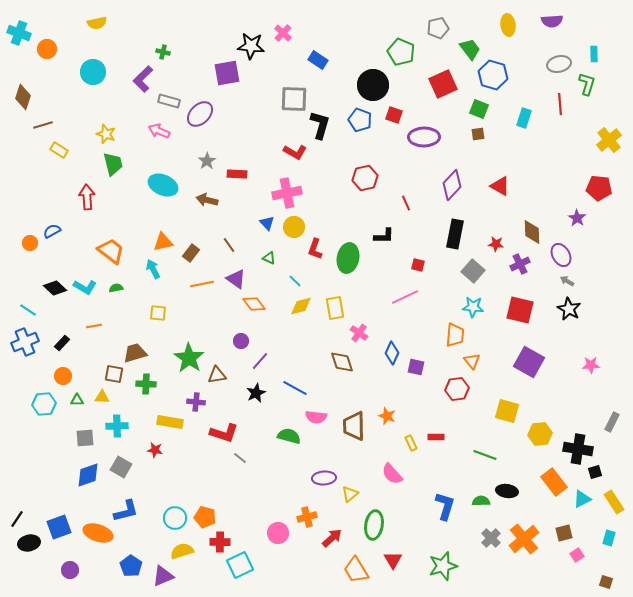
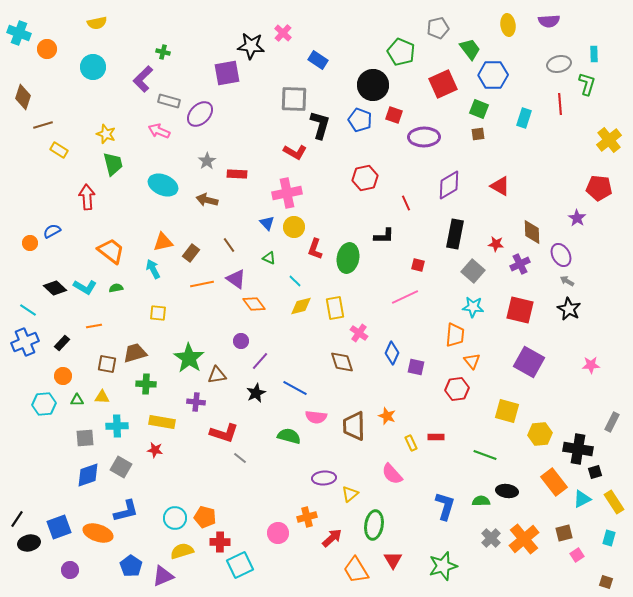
purple semicircle at (552, 21): moved 3 px left
cyan circle at (93, 72): moved 5 px up
blue hexagon at (493, 75): rotated 16 degrees counterclockwise
purple diamond at (452, 185): moved 3 px left; rotated 16 degrees clockwise
brown square at (114, 374): moved 7 px left, 10 px up
yellow rectangle at (170, 422): moved 8 px left
